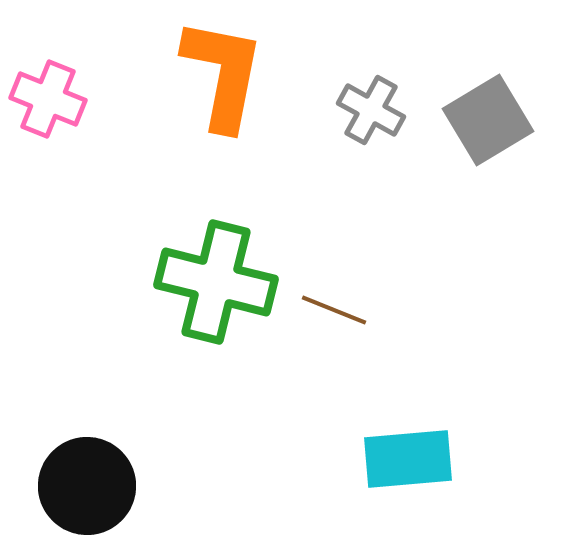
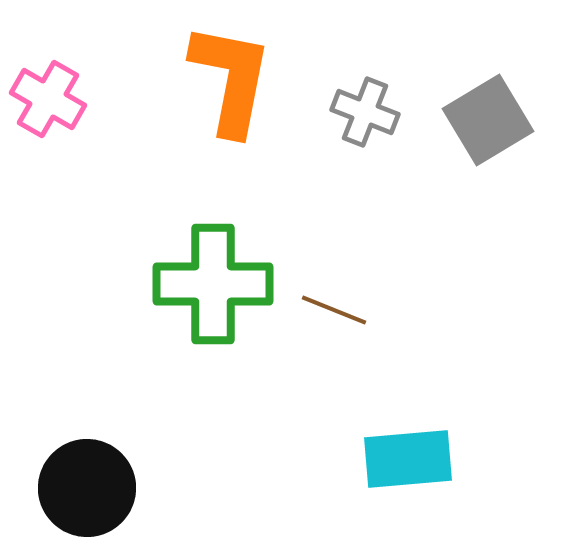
orange L-shape: moved 8 px right, 5 px down
pink cross: rotated 8 degrees clockwise
gray cross: moved 6 px left, 2 px down; rotated 8 degrees counterclockwise
green cross: moved 3 px left, 2 px down; rotated 14 degrees counterclockwise
black circle: moved 2 px down
